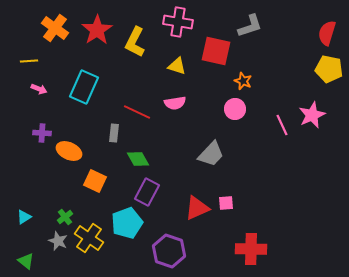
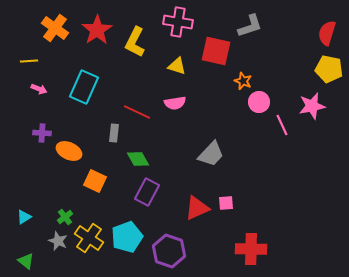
pink circle: moved 24 px right, 7 px up
pink star: moved 9 px up; rotated 12 degrees clockwise
cyan pentagon: moved 14 px down
